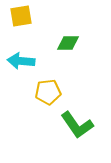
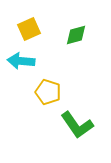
yellow square: moved 8 px right, 13 px down; rotated 15 degrees counterclockwise
green diamond: moved 8 px right, 8 px up; rotated 15 degrees counterclockwise
yellow pentagon: rotated 25 degrees clockwise
